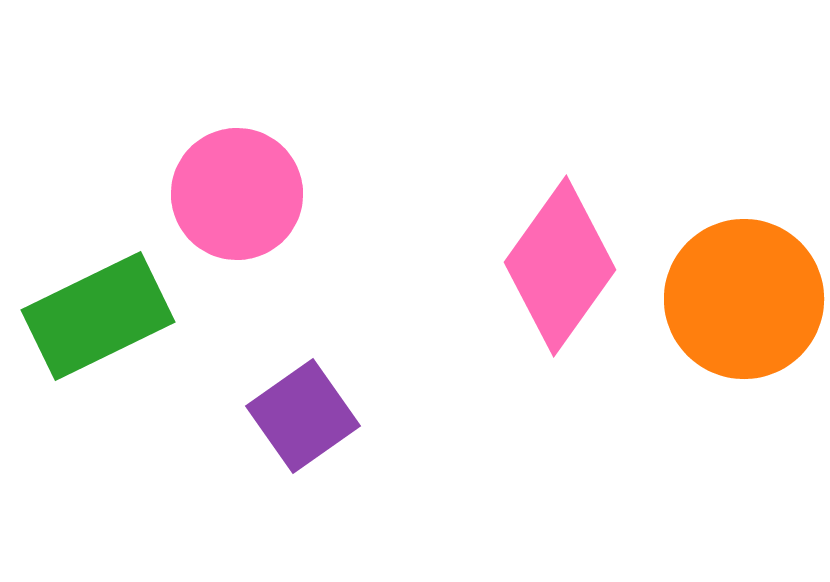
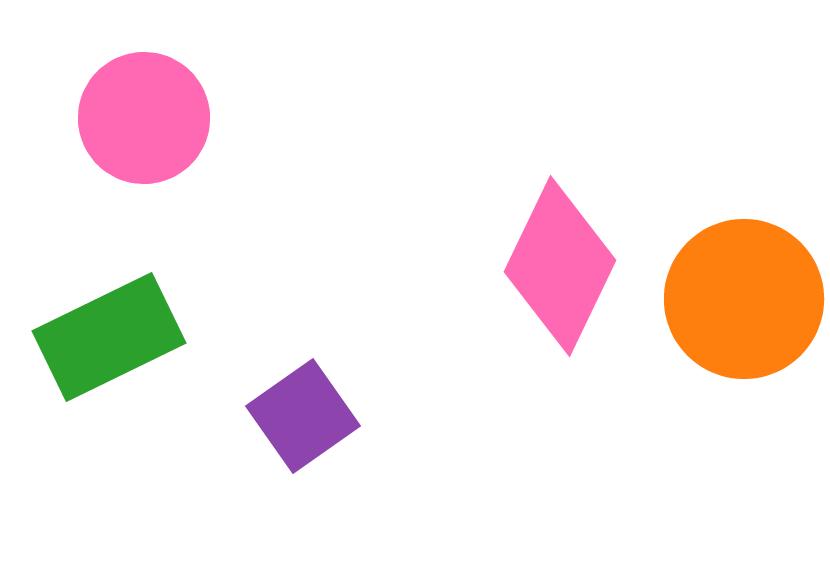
pink circle: moved 93 px left, 76 px up
pink diamond: rotated 10 degrees counterclockwise
green rectangle: moved 11 px right, 21 px down
